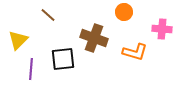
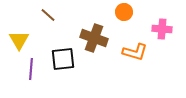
yellow triangle: moved 1 px right; rotated 15 degrees counterclockwise
